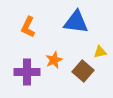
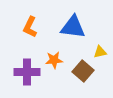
blue triangle: moved 3 px left, 5 px down
orange L-shape: moved 2 px right
orange star: rotated 18 degrees clockwise
